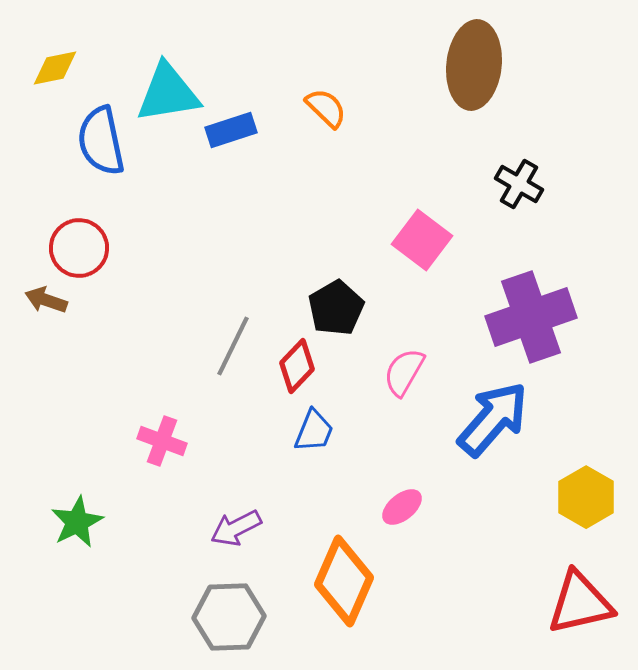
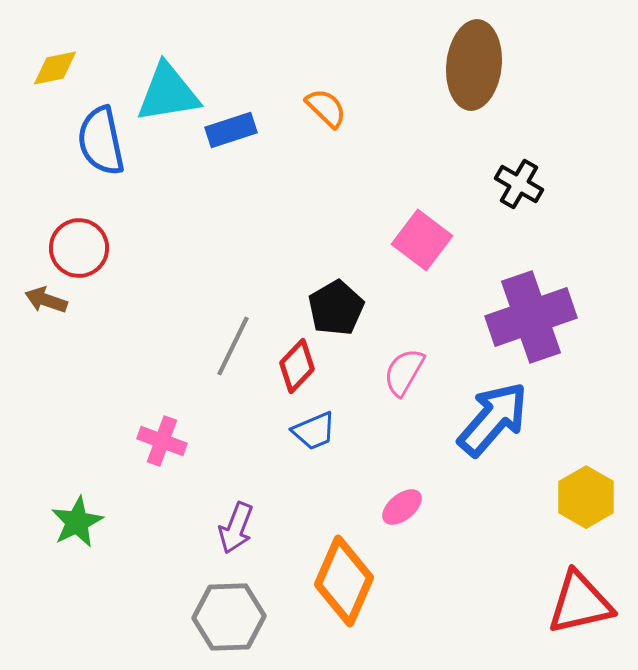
blue trapezoid: rotated 45 degrees clockwise
purple arrow: rotated 42 degrees counterclockwise
